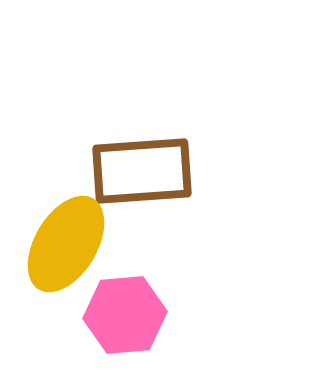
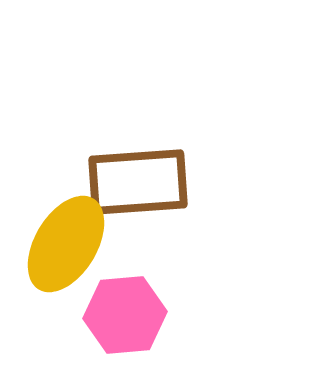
brown rectangle: moved 4 px left, 11 px down
